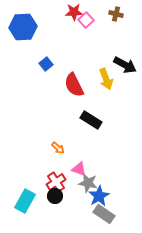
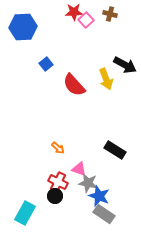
brown cross: moved 6 px left
red semicircle: rotated 15 degrees counterclockwise
black rectangle: moved 24 px right, 30 px down
red cross: moved 2 px right; rotated 30 degrees counterclockwise
blue star: rotated 20 degrees counterclockwise
cyan rectangle: moved 12 px down
